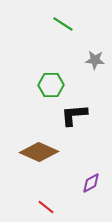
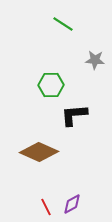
purple diamond: moved 19 px left, 21 px down
red line: rotated 24 degrees clockwise
